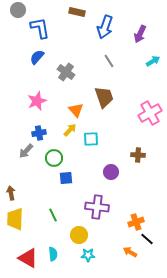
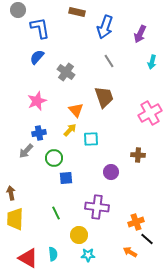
cyan arrow: moved 1 px left, 1 px down; rotated 136 degrees clockwise
green line: moved 3 px right, 2 px up
